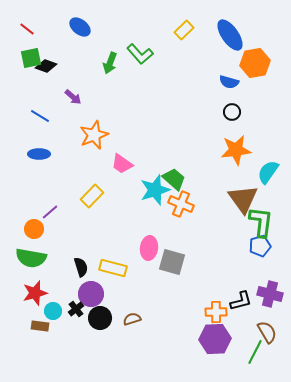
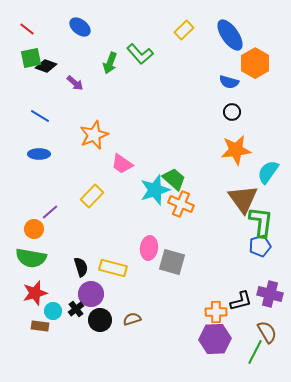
orange hexagon at (255, 63): rotated 20 degrees counterclockwise
purple arrow at (73, 97): moved 2 px right, 14 px up
black circle at (100, 318): moved 2 px down
